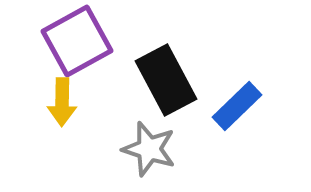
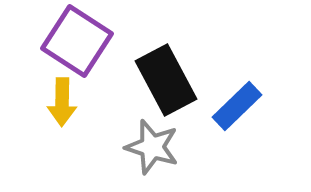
purple square: rotated 28 degrees counterclockwise
gray star: moved 3 px right, 2 px up
